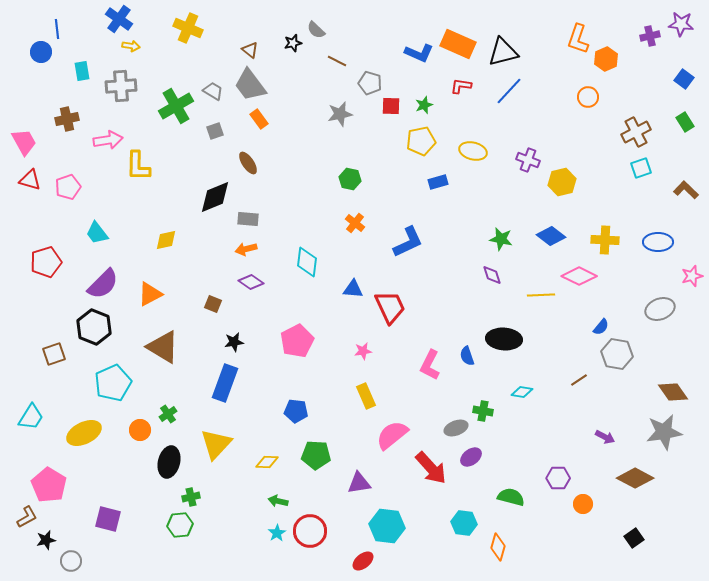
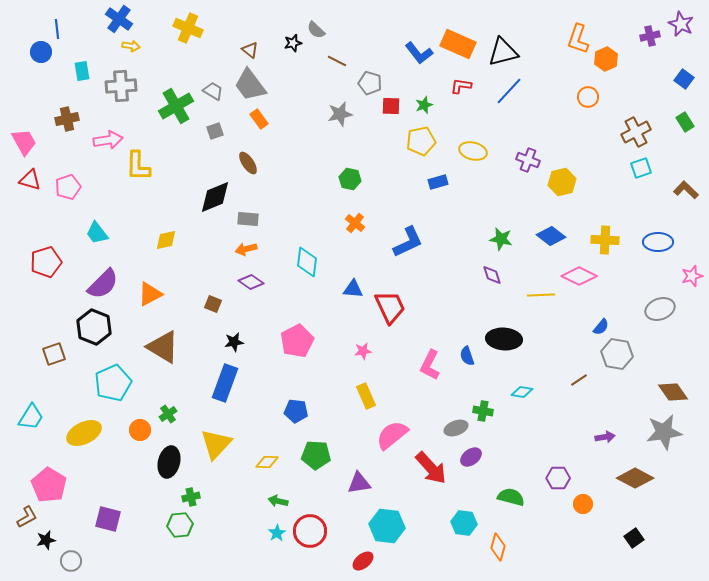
purple star at (681, 24): rotated 20 degrees clockwise
blue L-shape at (419, 53): rotated 28 degrees clockwise
purple arrow at (605, 437): rotated 36 degrees counterclockwise
